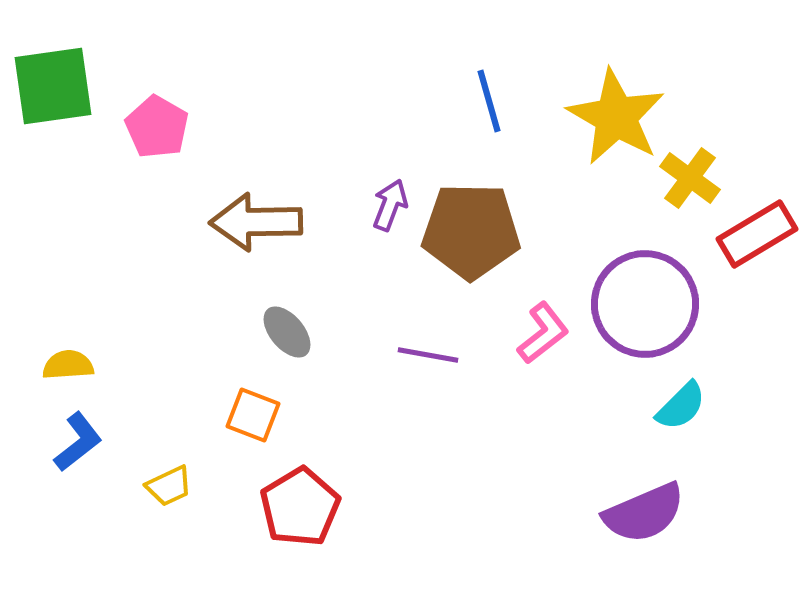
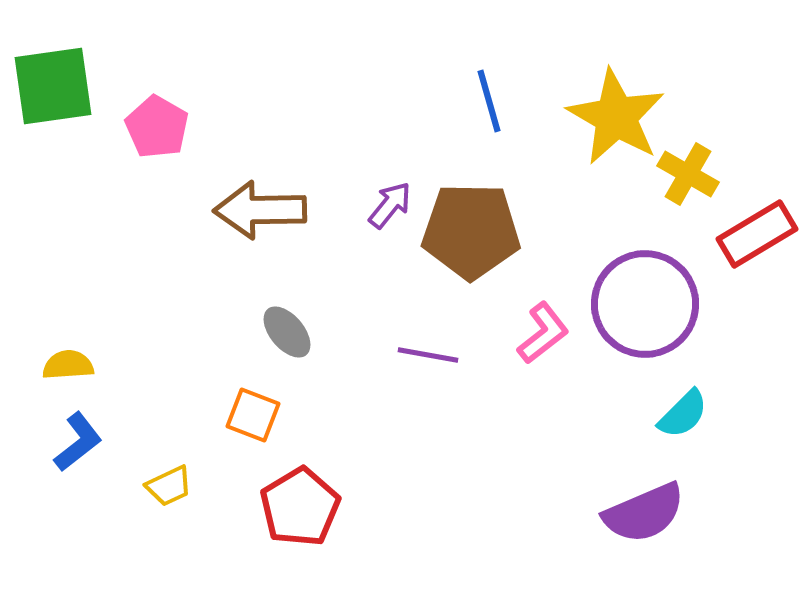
yellow cross: moved 2 px left, 4 px up; rotated 6 degrees counterclockwise
purple arrow: rotated 18 degrees clockwise
brown arrow: moved 4 px right, 12 px up
cyan semicircle: moved 2 px right, 8 px down
